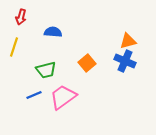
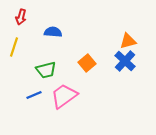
blue cross: rotated 20 degrees clockwise
pink trapezoid: moved 1 px right, 1 px up
